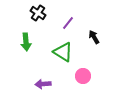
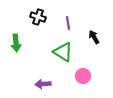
black cross: moved 4 px down; rotated 14 degrees counterclockwise
purple line: rotated 48 degrees counterclockwise
green arrow: moved 10 px left, 1 px down
